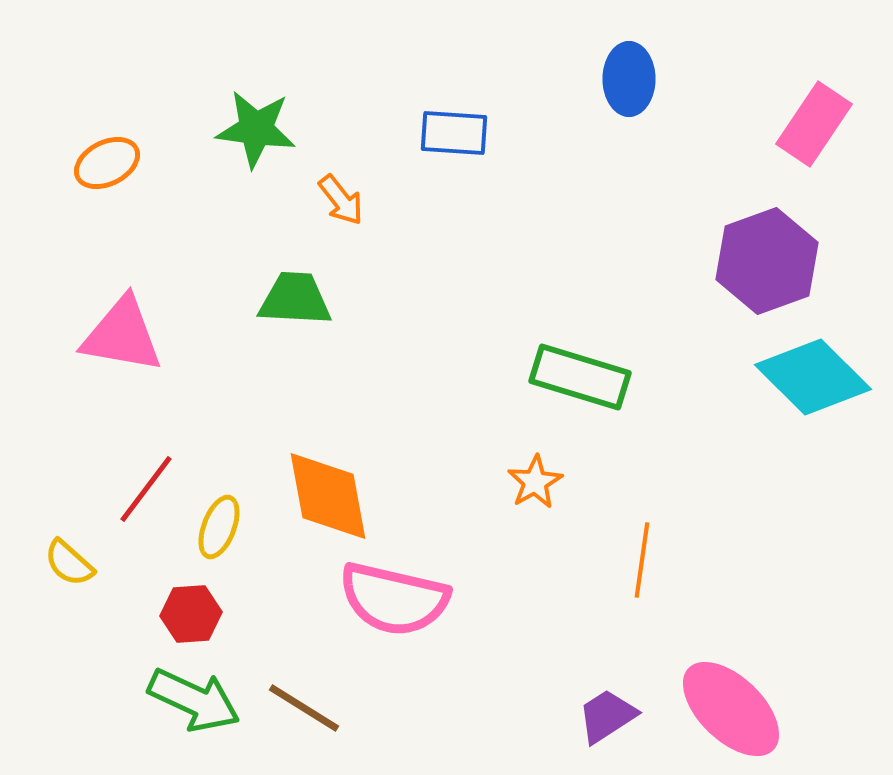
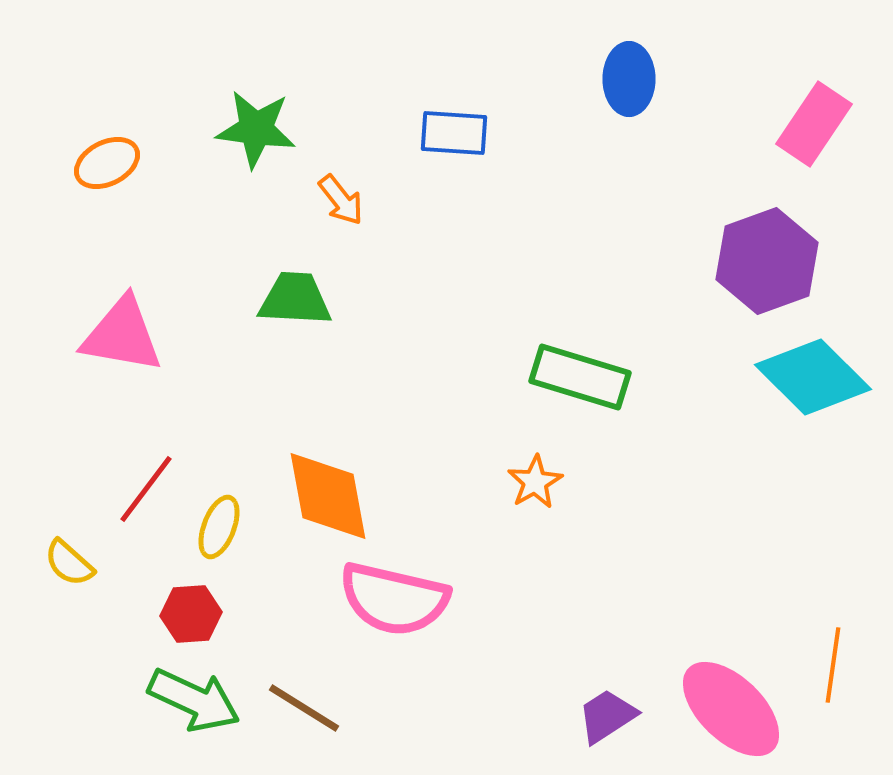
orange line: moved 191 px right, 105 px down
